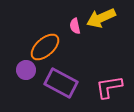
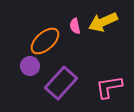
yellow arrow: moved 2 px right, 4 px down
orange ellipse: moved 6 px up
purple circle: moved 4 px right, 4 px up
purple rectangle: rotated 76 degrees counterclockwise
